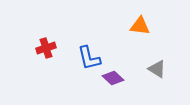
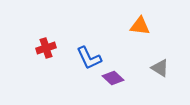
blue L-shape: rotated 12 degrees counterclockwise
gray triangle: moved 3 px right, 1 px up
